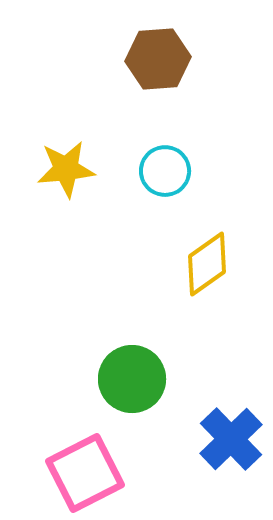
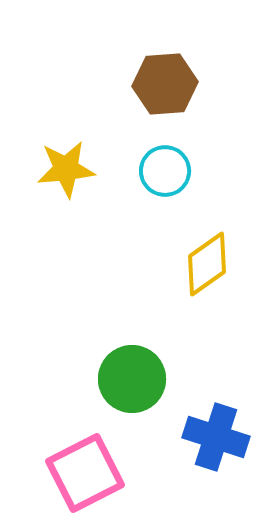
brown hexagon: moved 7 px right, 25 px down
blue cross: moved 15 px left, 2 px up; rotated 28 degrees counterclockwise
